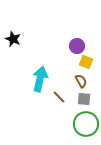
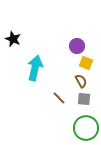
yellow square: moved 1 px down
cyan arrow: moved 5 px left, 11 px up
brown line: moved 1 px down
green circle: moved 4 px down
